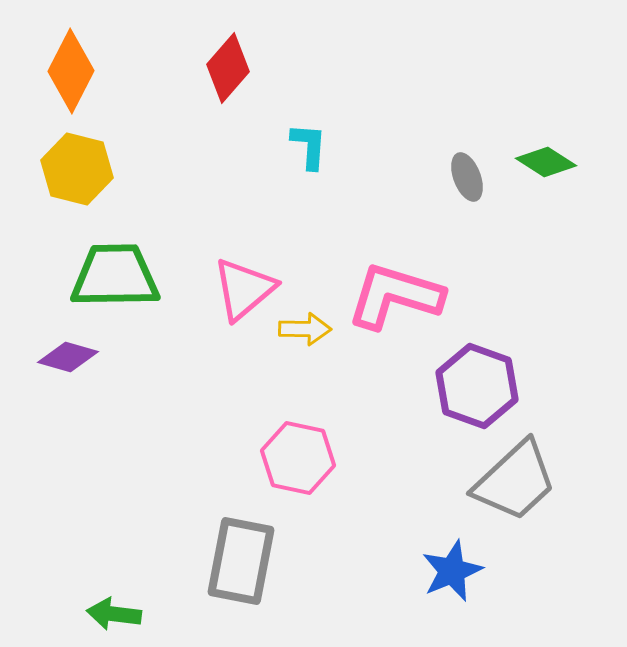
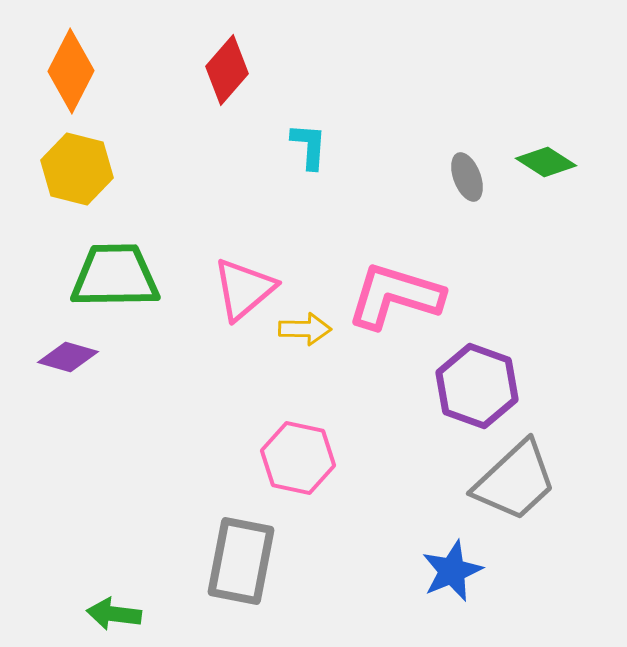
red diamond: moved 1 px left, 2 px down
